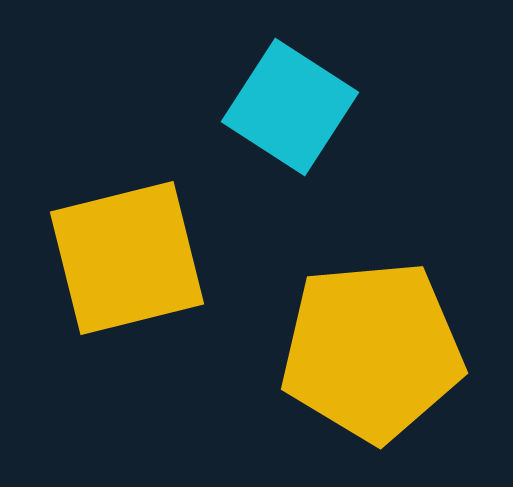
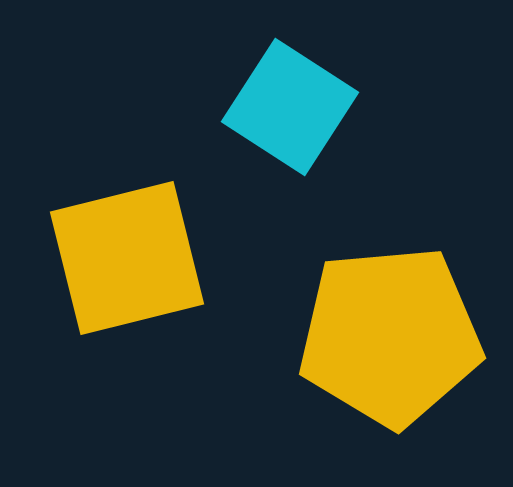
yellow pentagon: moved 18 px right, 15 px up
